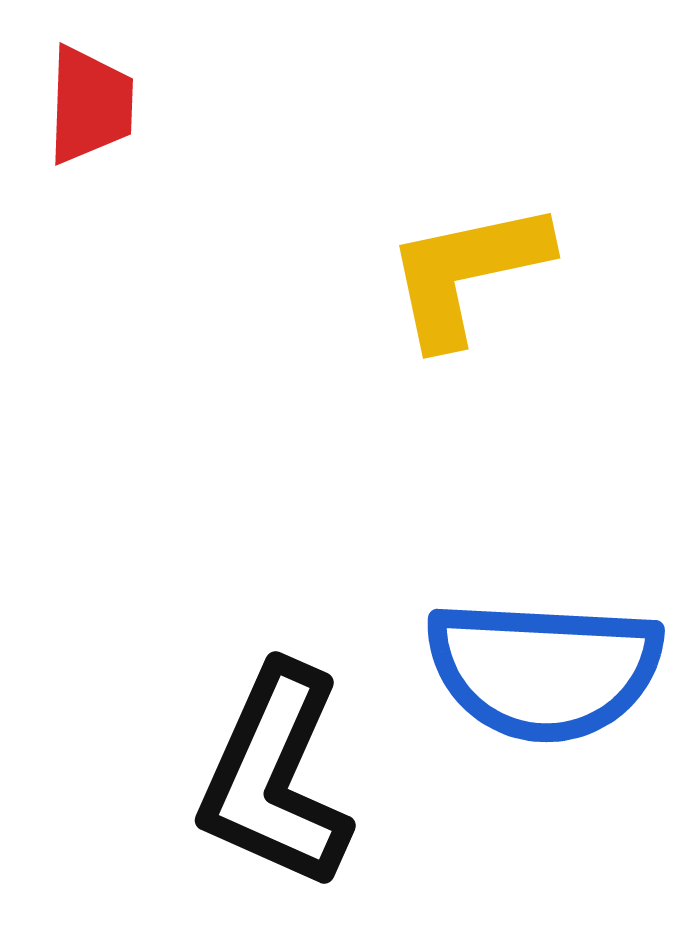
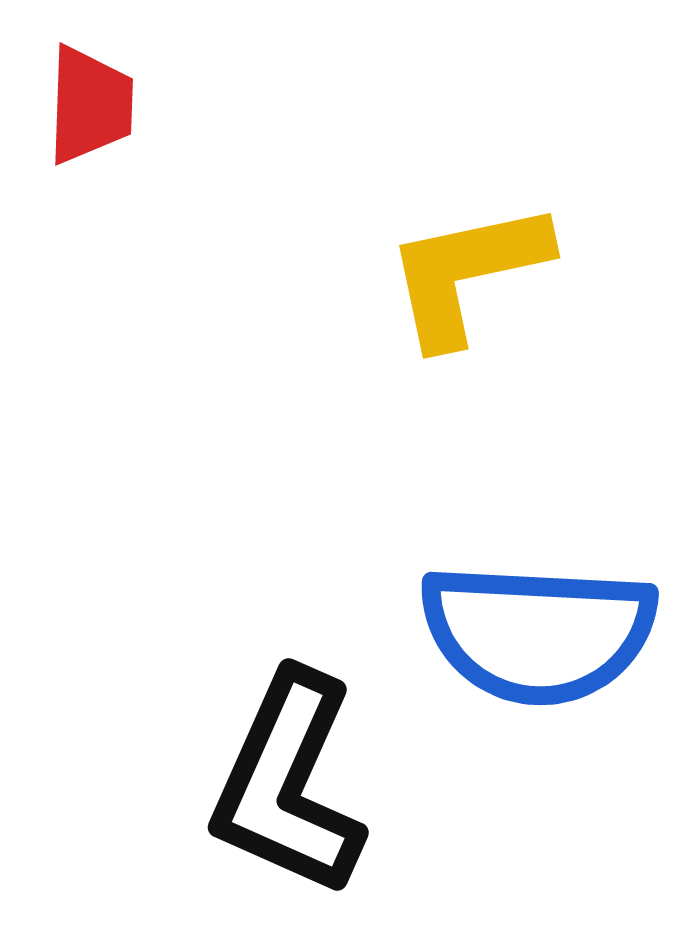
blue semicircle: moved 6 px left, 37 px up
black L-shape: moved 13 px right, 7 px down
